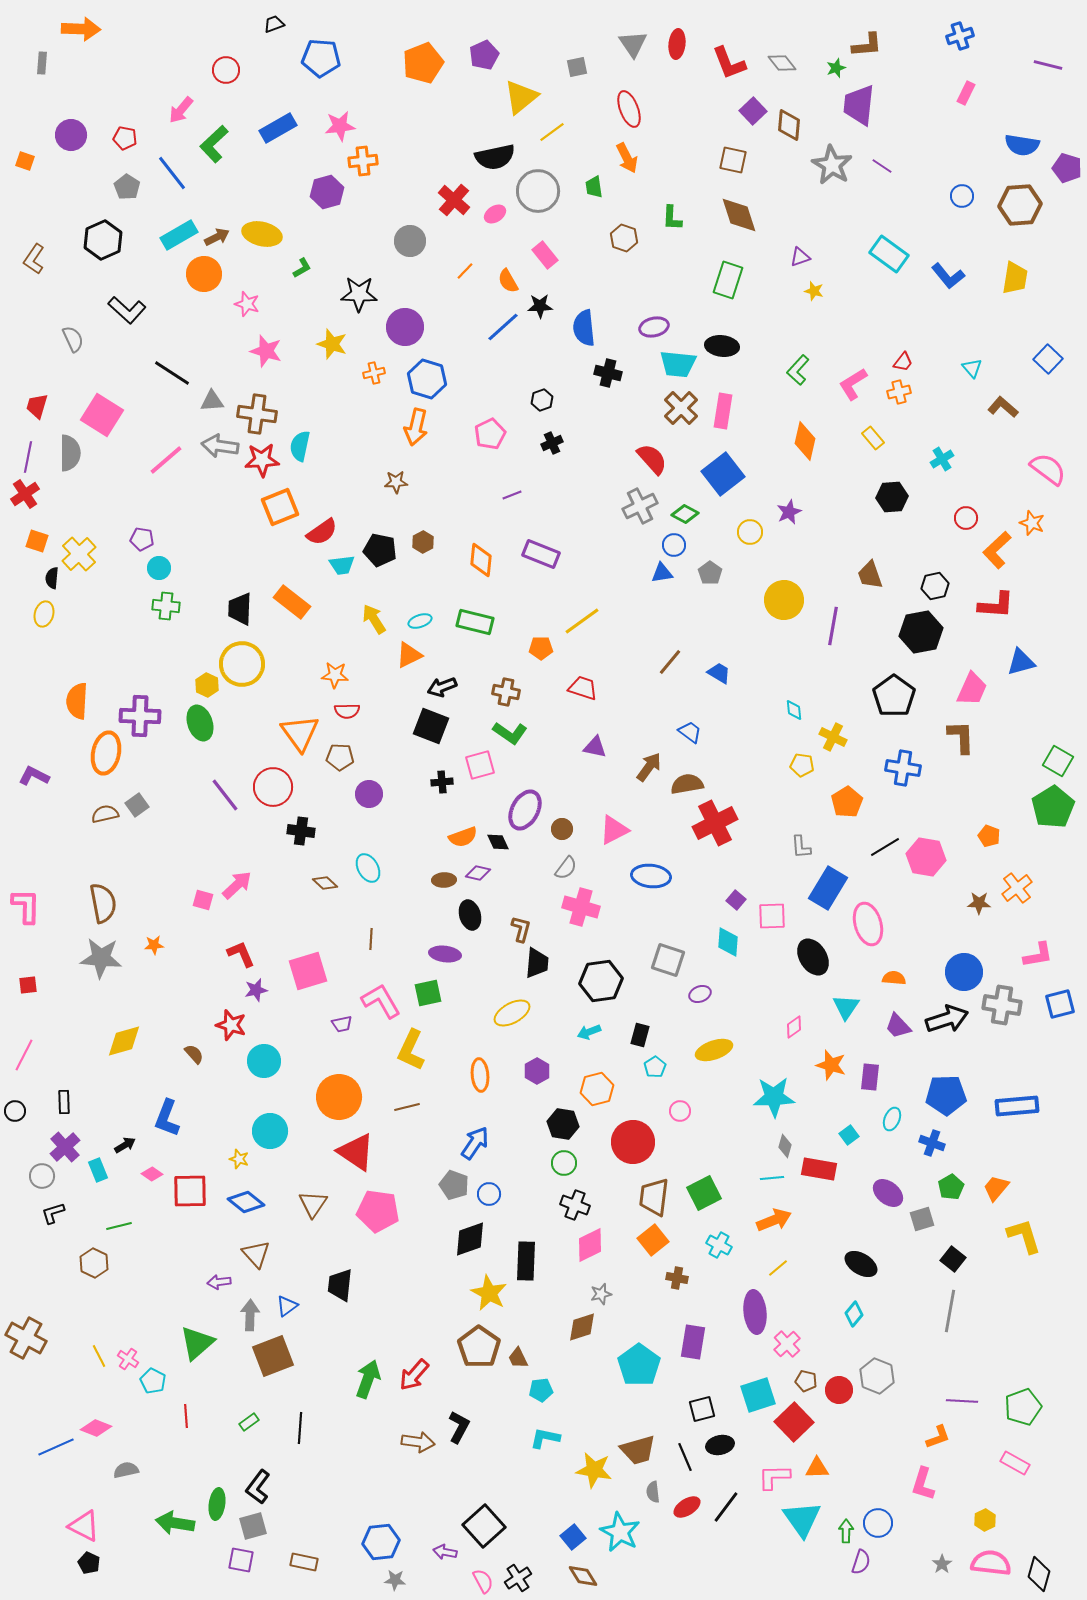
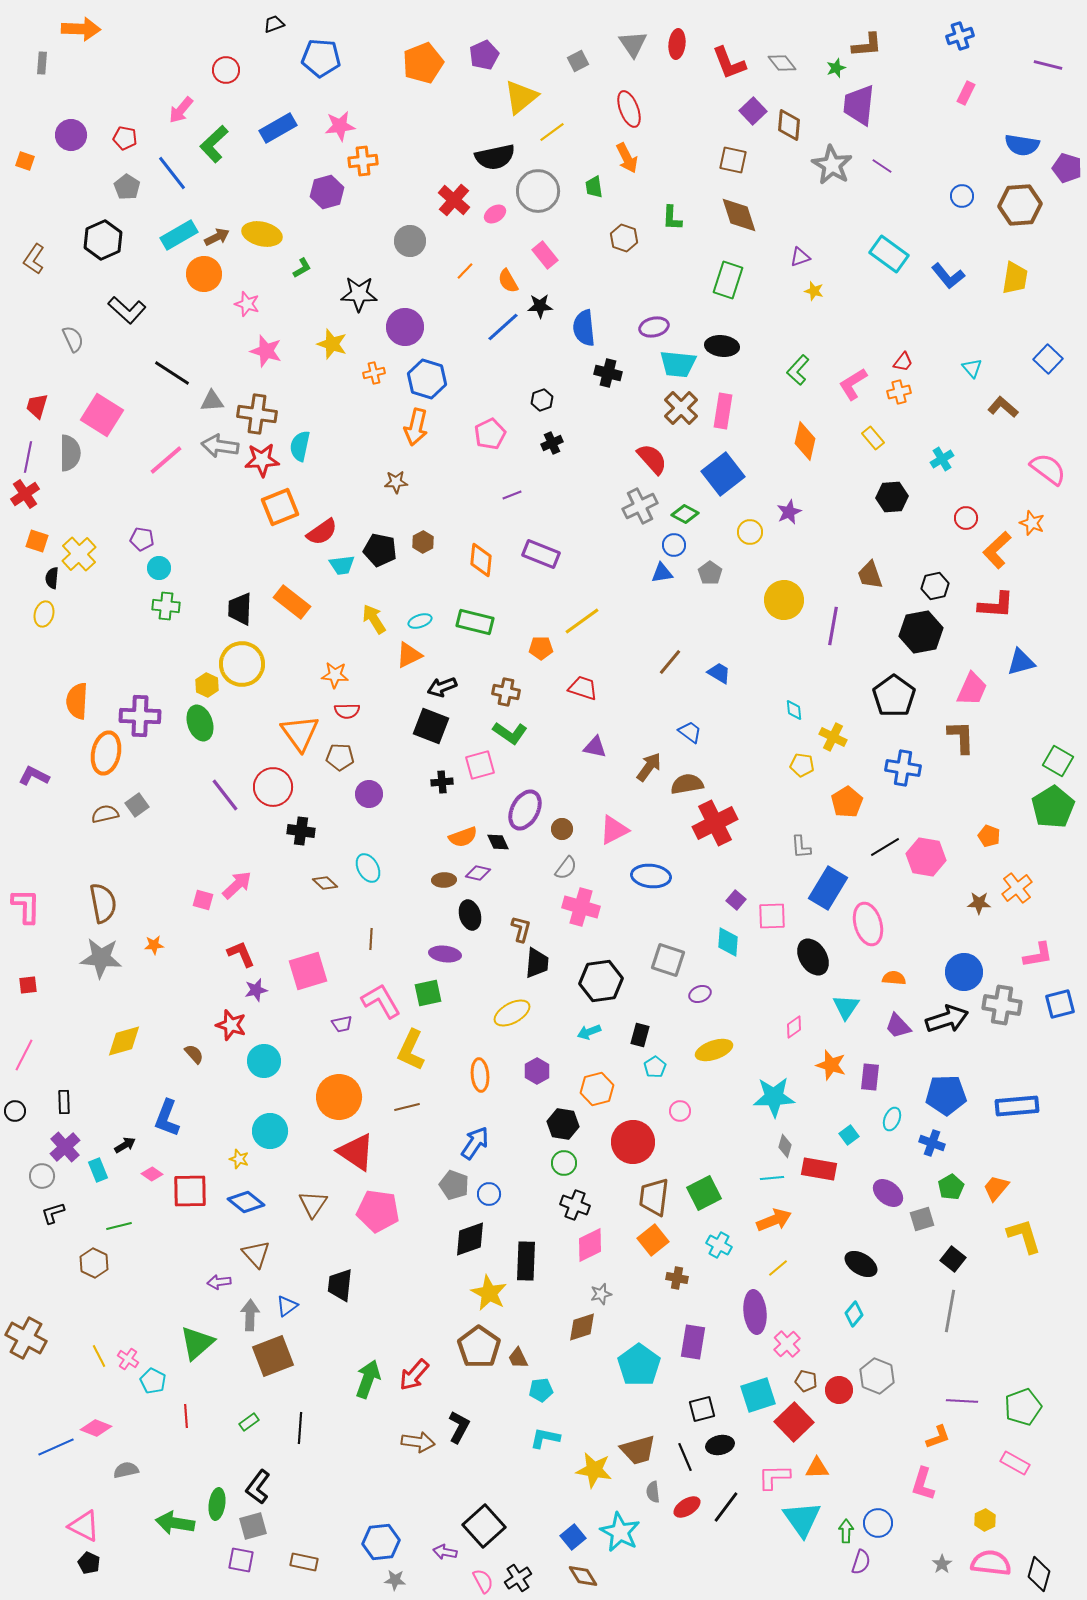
gray square at (577, 67): moved 1 px right, 6 px up; rotated 15 degrees counterclockwise
